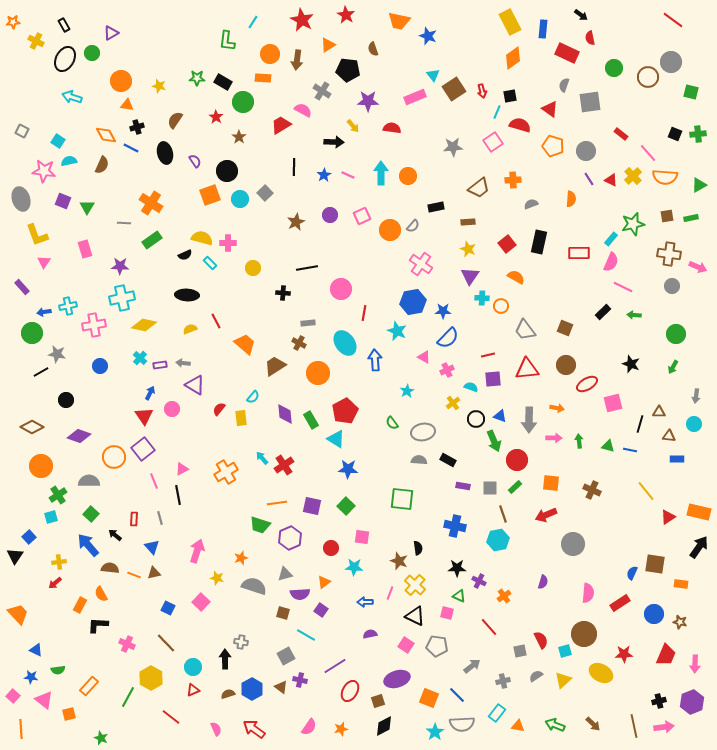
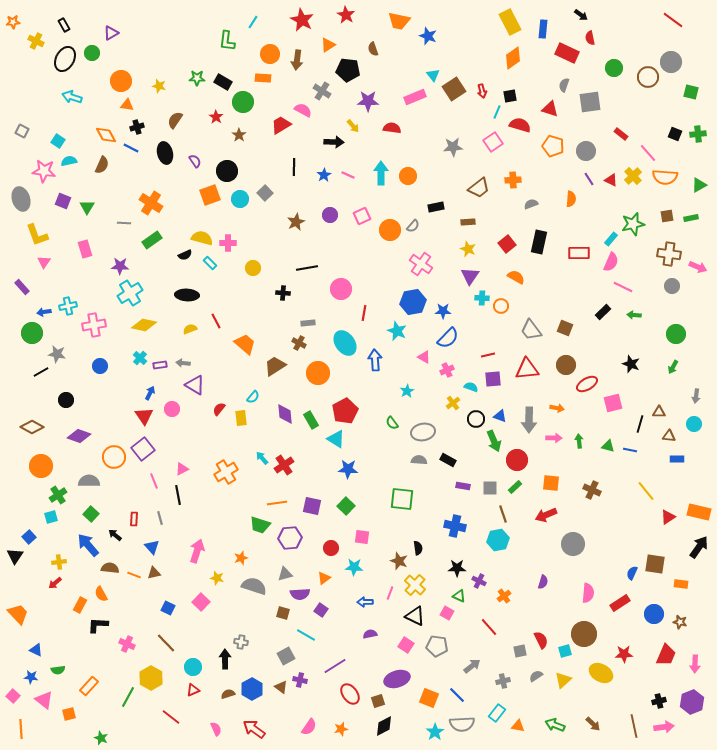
red triangle at (550, 109): rotated 18 degrees counterclockwise
brown star at (239, 137): moved 2 px up
cyan cross at (122, 298): moved 8 px right, 5 px up; rotated 20 degrees counterclockwise
gray trapezoid at (525, 330): moved 6 px right
purple hexagon at (290, 538): rotated 20 degrees clockwise
orange triangle at (324, 582): moved 4 px up
pink square at (447, 613): rotated 16 degrees clockwise
red ellipse at (350, 691): moved 3 px down; rotated 65 degrees counterclockwise
